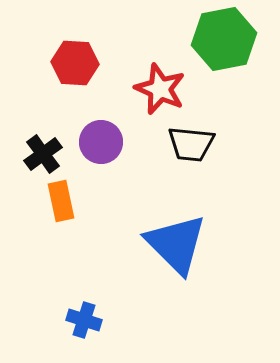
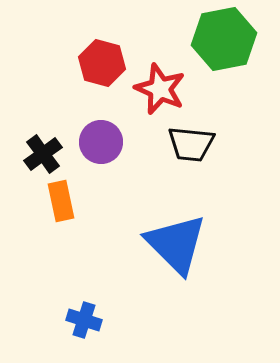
red hexagon: moved 27 px right; rotated 12 degrees clockwise
